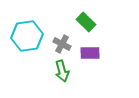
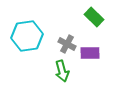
green rectangle: moved 8 px right, 5 px up
gray cross: moved 5 px right
